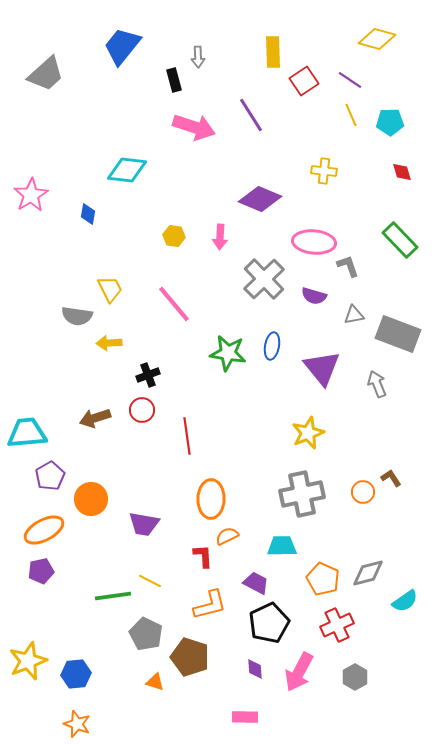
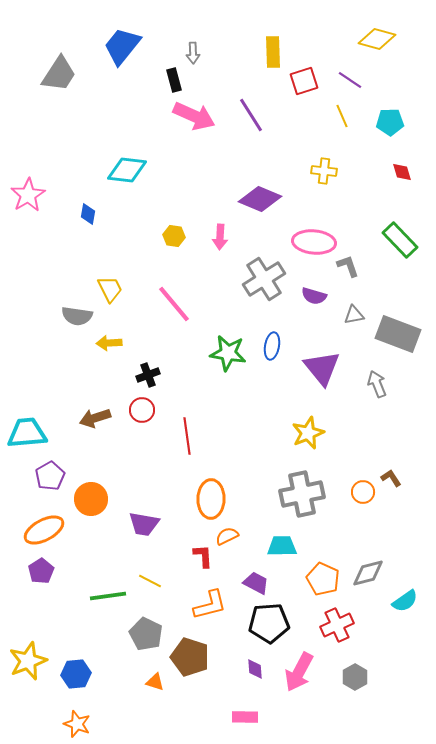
gray arrow at (198, 57): moved 5 px left, 4 px up
gray trapezoid at (46, 74): moved 13 px right; rotated 15 degrees counterclockwise
red square at (304, 81): rotated 16 degrees clockwise
yellow line at (351, 115): moved 9 px left, 1 px down
pink arrow at (194, 127): moved 11 px up; rotated 6 degrees clockwise
pink star at (31, 195): moved 3 px left
gray cross at (264, 279): rotated 12 degrees clockwise
purple pentagon at (41, 571): rotated 20 degrees counterclockwise
green line at (113, 596): moved 5 px left
black pentagon at (269, 623): rotated 21 degrees clockwise
